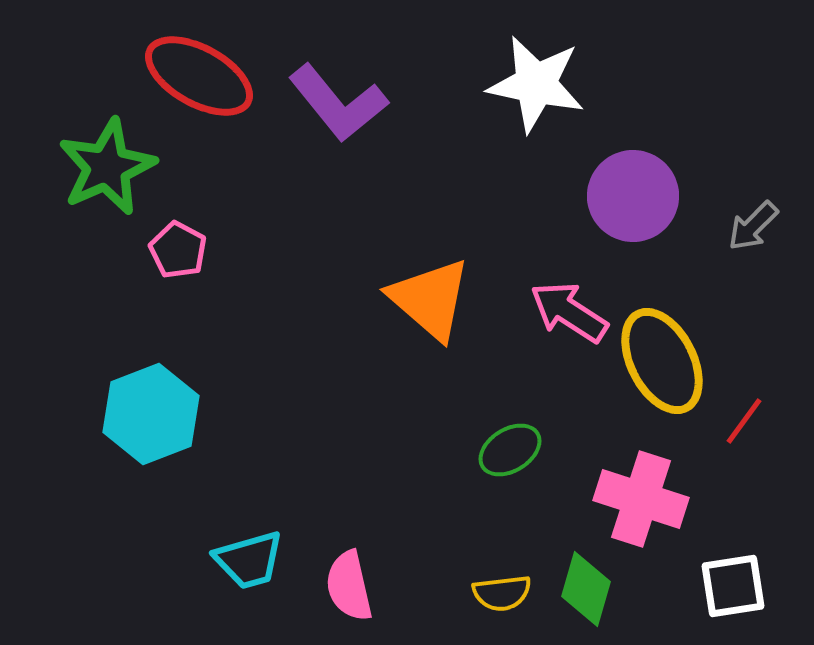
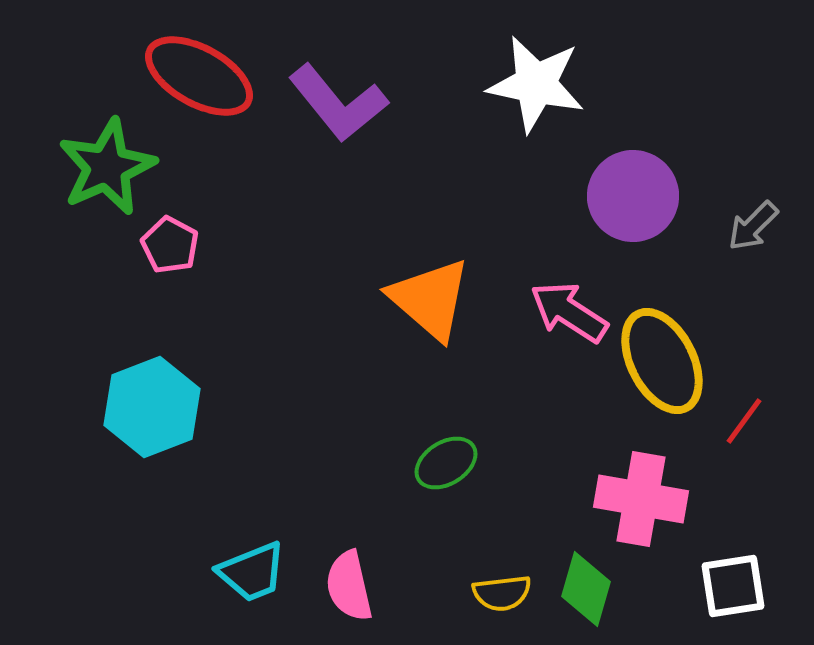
pink pentagon: moved 8 px left, 5 px up
cyan hexagon: moved 1 px right, 7 px up
green ellipse: moved 64 px left, 13 px down
pink cross: rotated 8 degrees counterclockwise
cyan trapezoid: moved 3 px right, 12 px down; rotated 6 degrees counterclockwise
